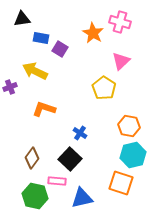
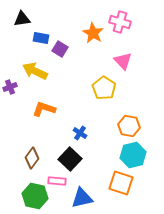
pink triangle: moved 2 px right; rotated 30 degrees counterclockwise
